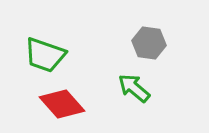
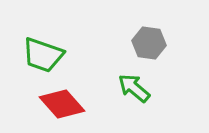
green trapezoid: moved 2 px left
